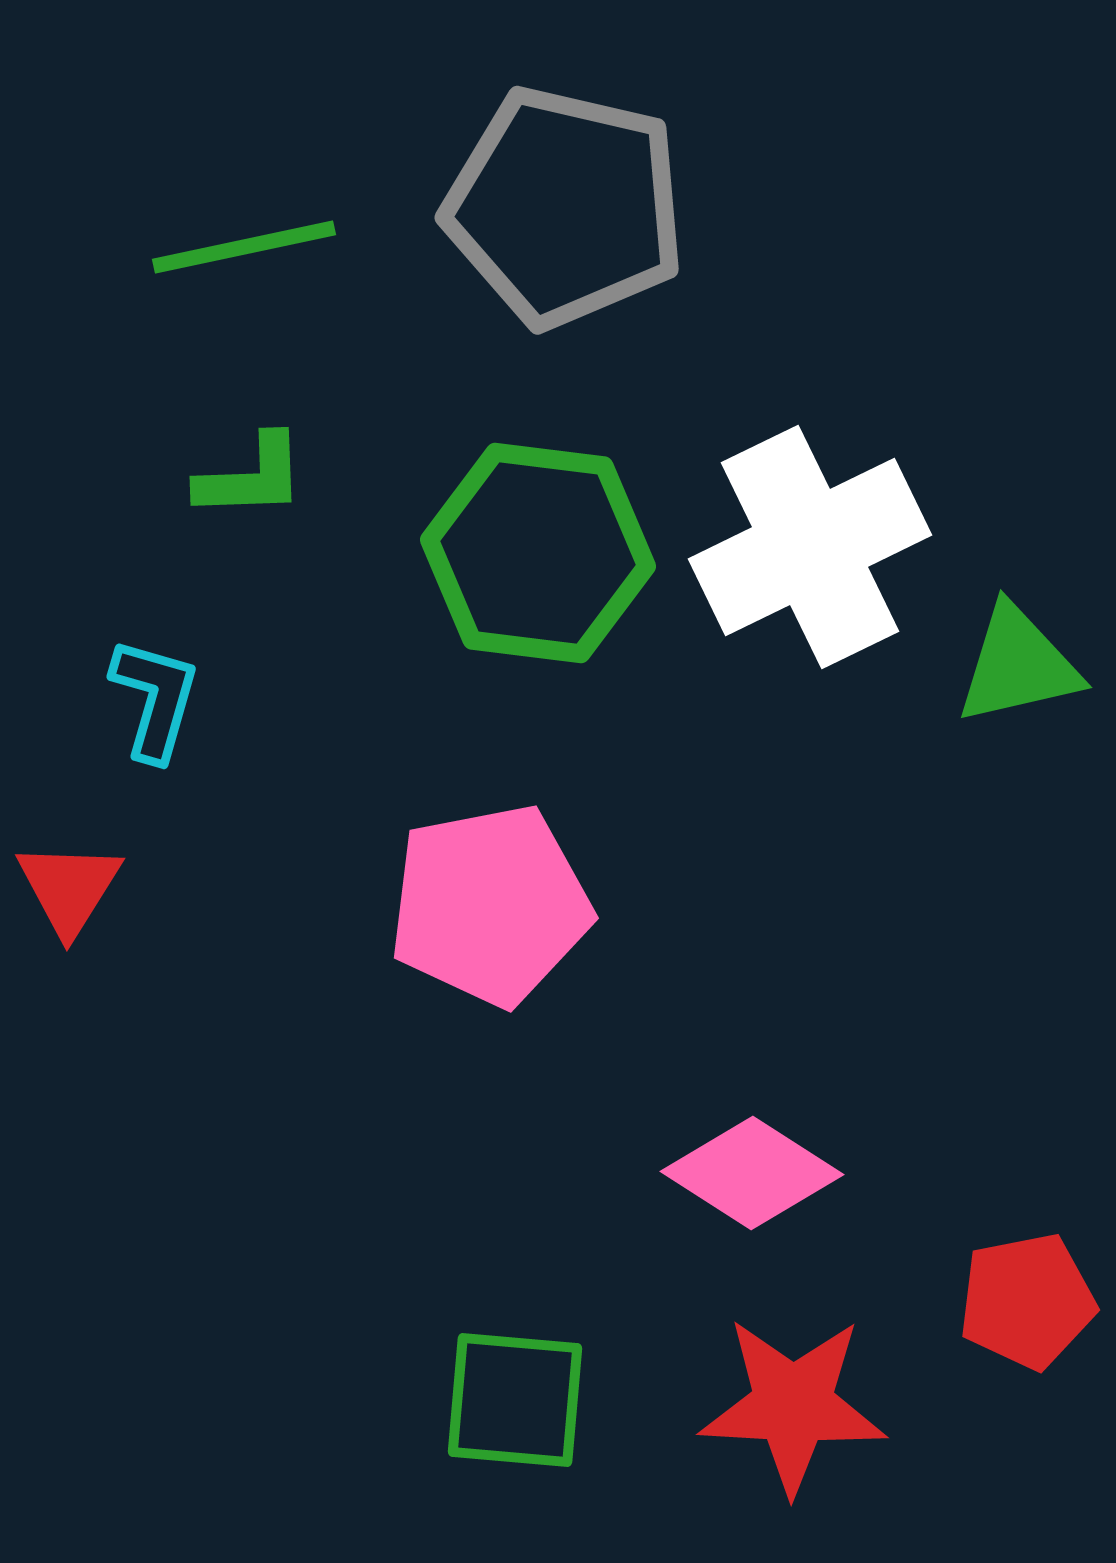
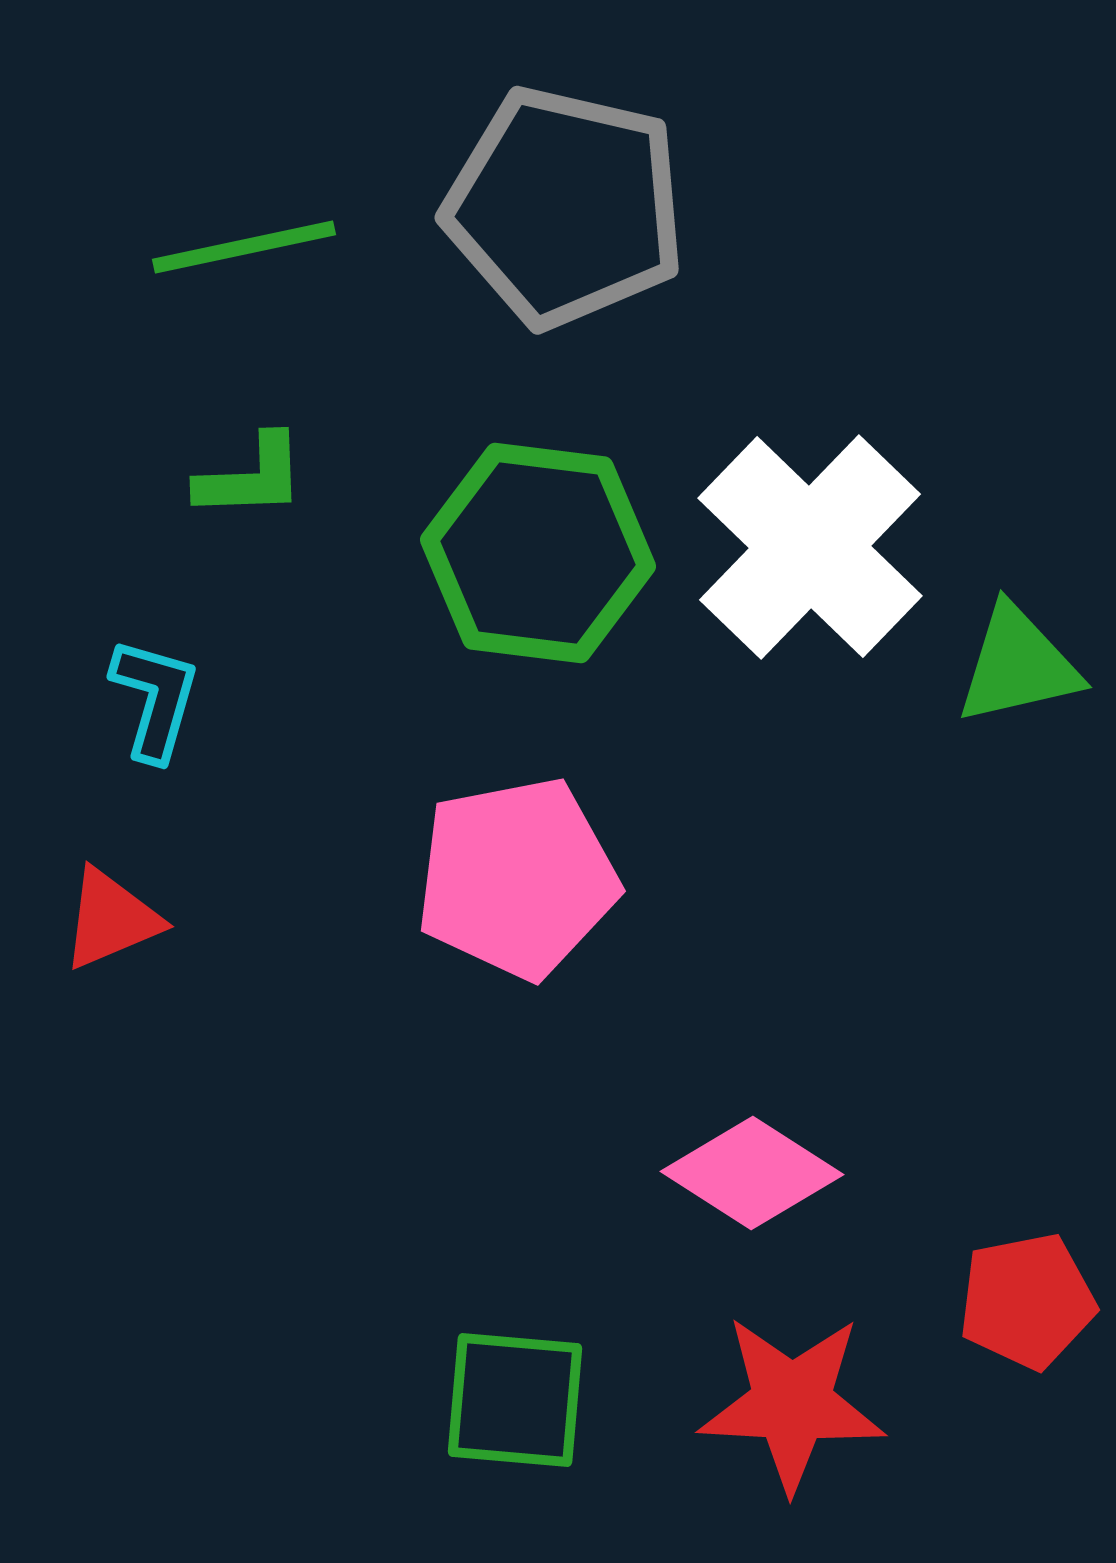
white cross: rotated 20 degrees counterclockwise
red triangle: moved 42 px right, 31 px down; rotated 35 degrees clockwise
pink pentagon: moved 27 px right, 27 px up
red star: moved 1 px left, 2 px up
